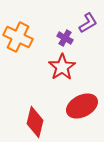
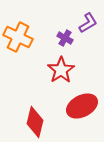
red star: moved 1 px left, 3 px down
